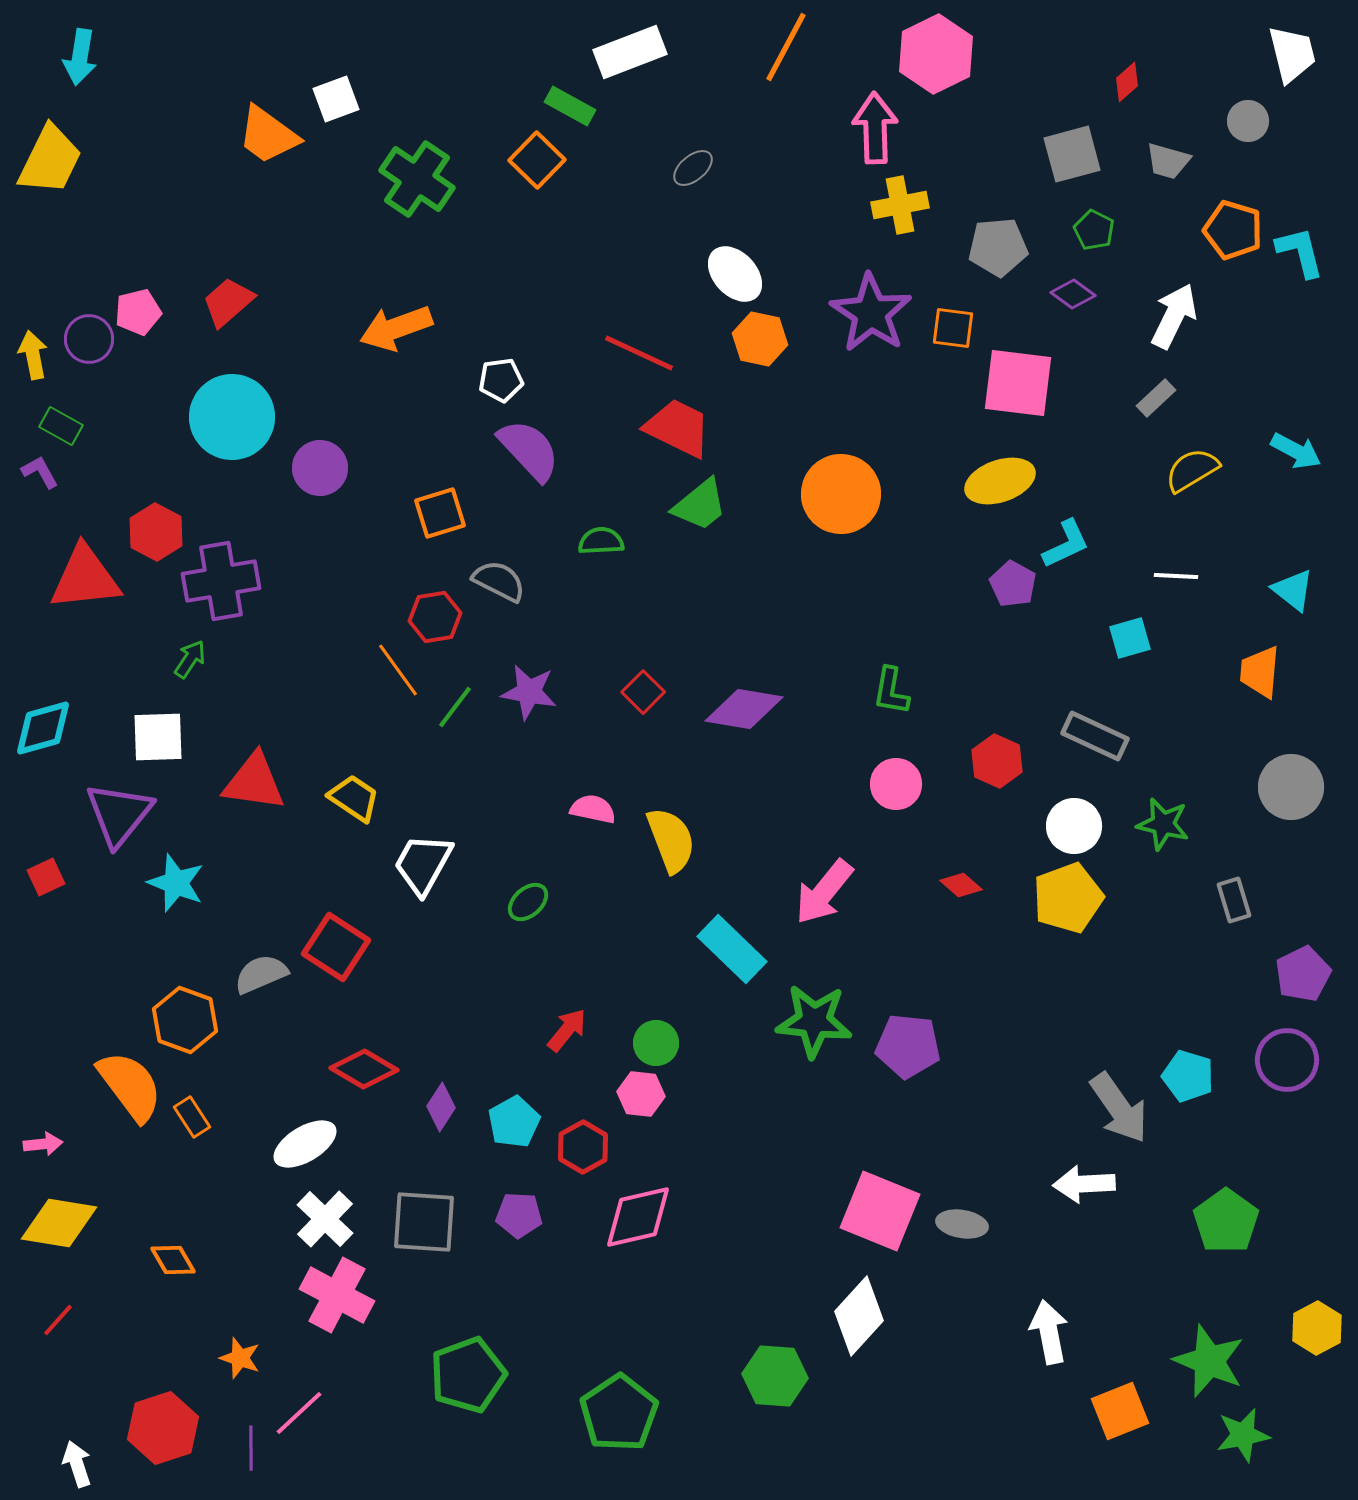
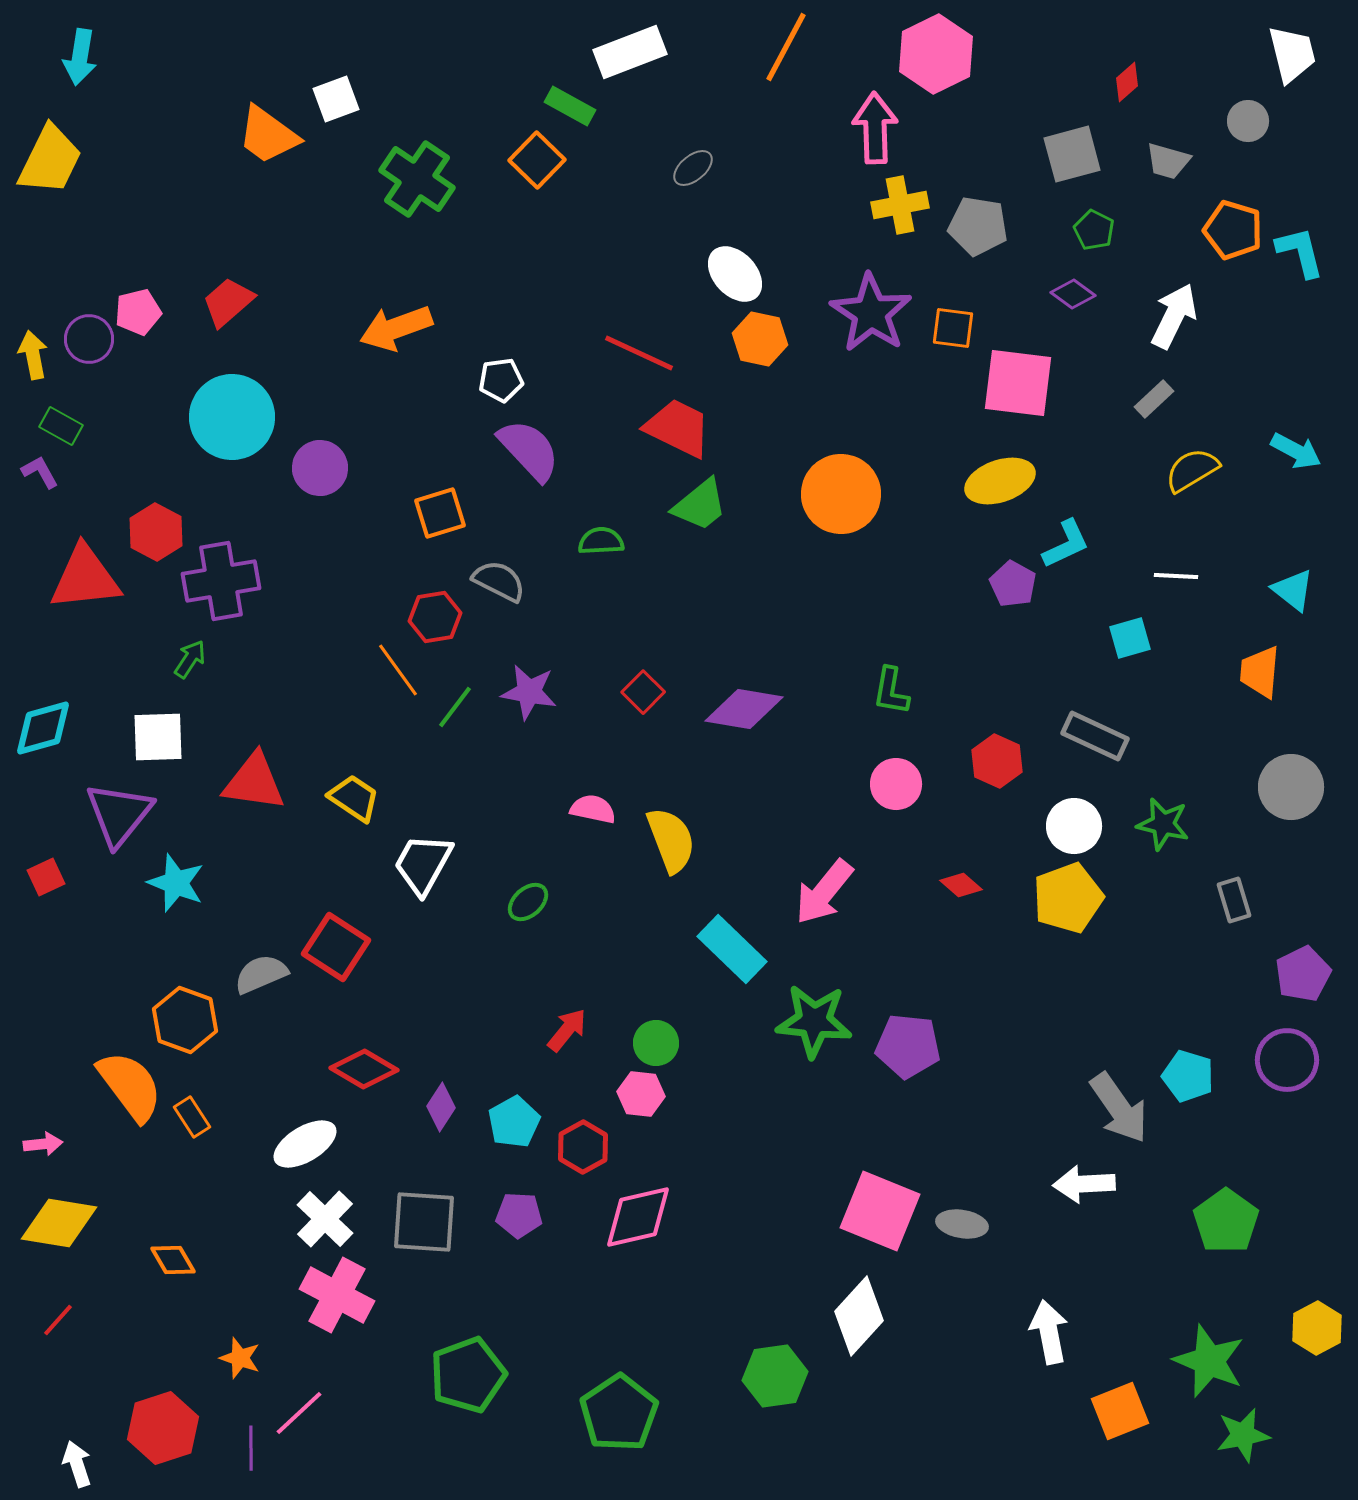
gray pentagon at (998, 247): moved 20 px left, 21 px up; rotated 14 degrees clockwise
gray rectangle at (1156, 398): moved 2 px left, 1 px down
green hexagon at (775, 1376): rotated 12 degrees counterclockwise
